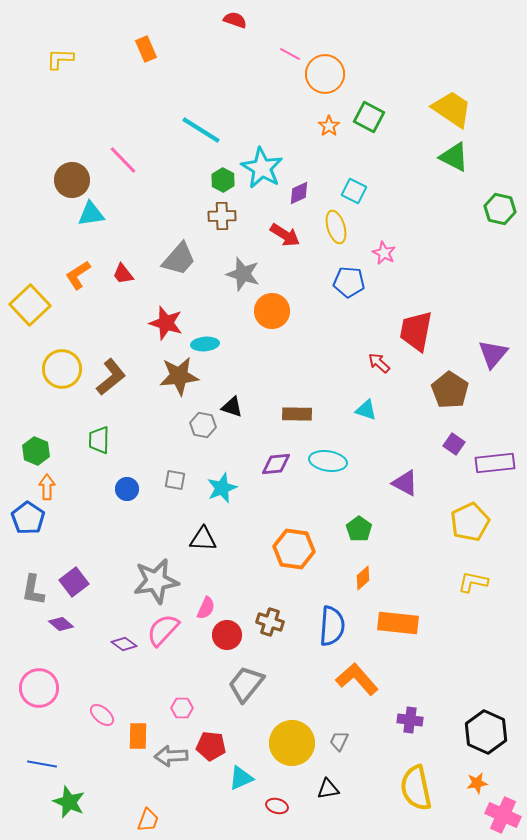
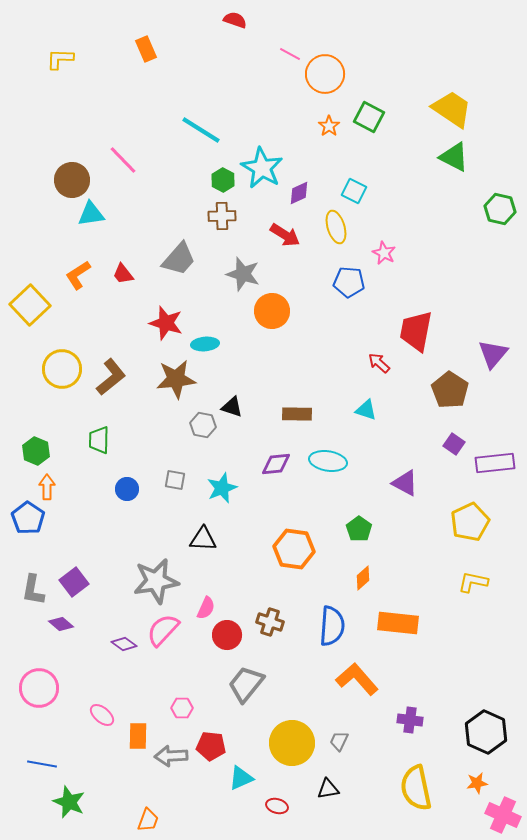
brown star at (179, 376): moved 3 px left, 3 px down
